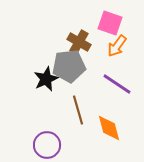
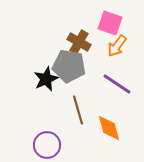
gray pentagon: rotated 16 degrees clockwise
